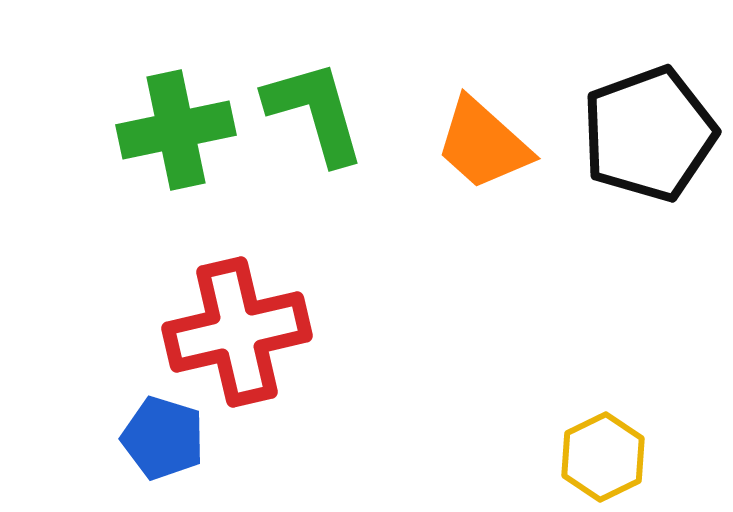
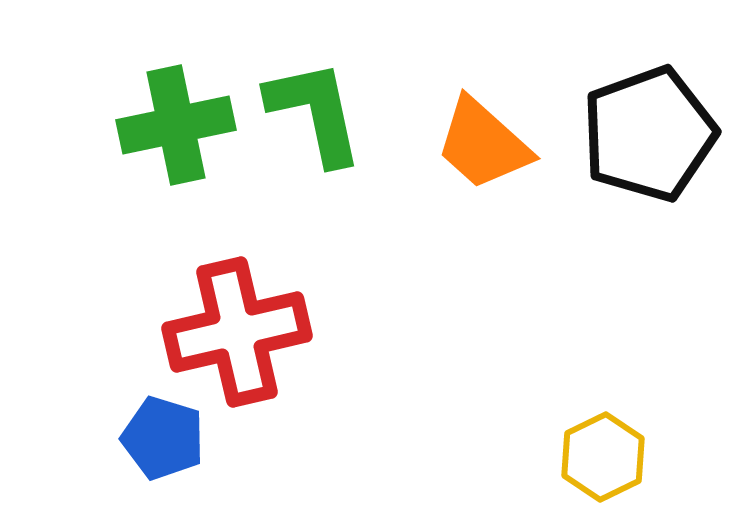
green L-shape: rotated 4 degrees clockwise
green cross: moved 5 px up
